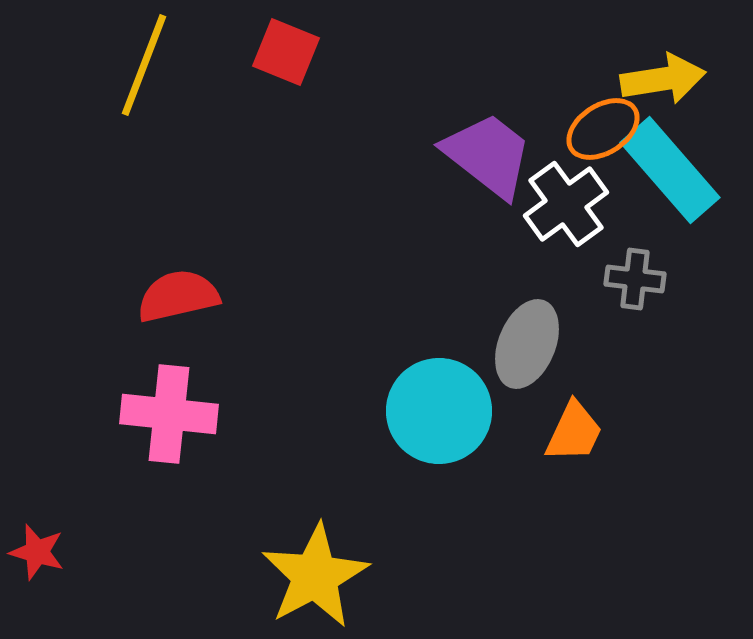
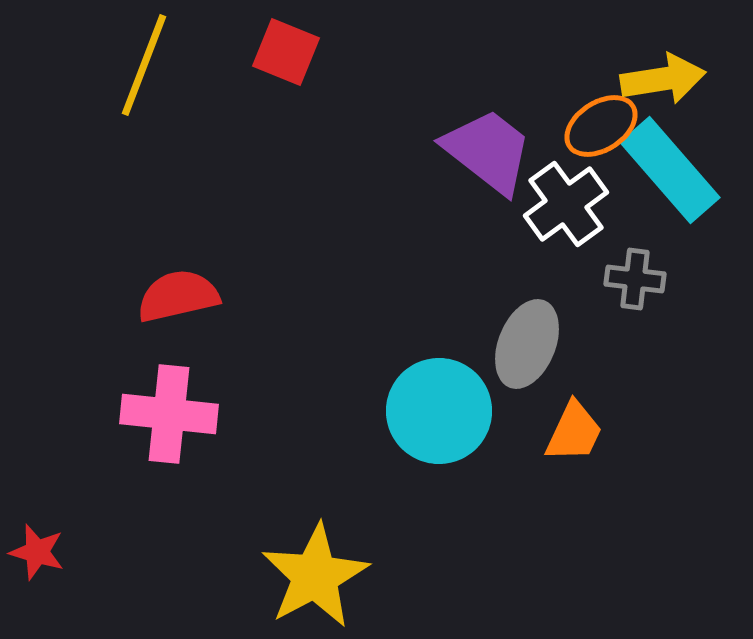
orange ellipse: moved 2 px left, 3 px up
purple trapezoid: moved 4 px up
